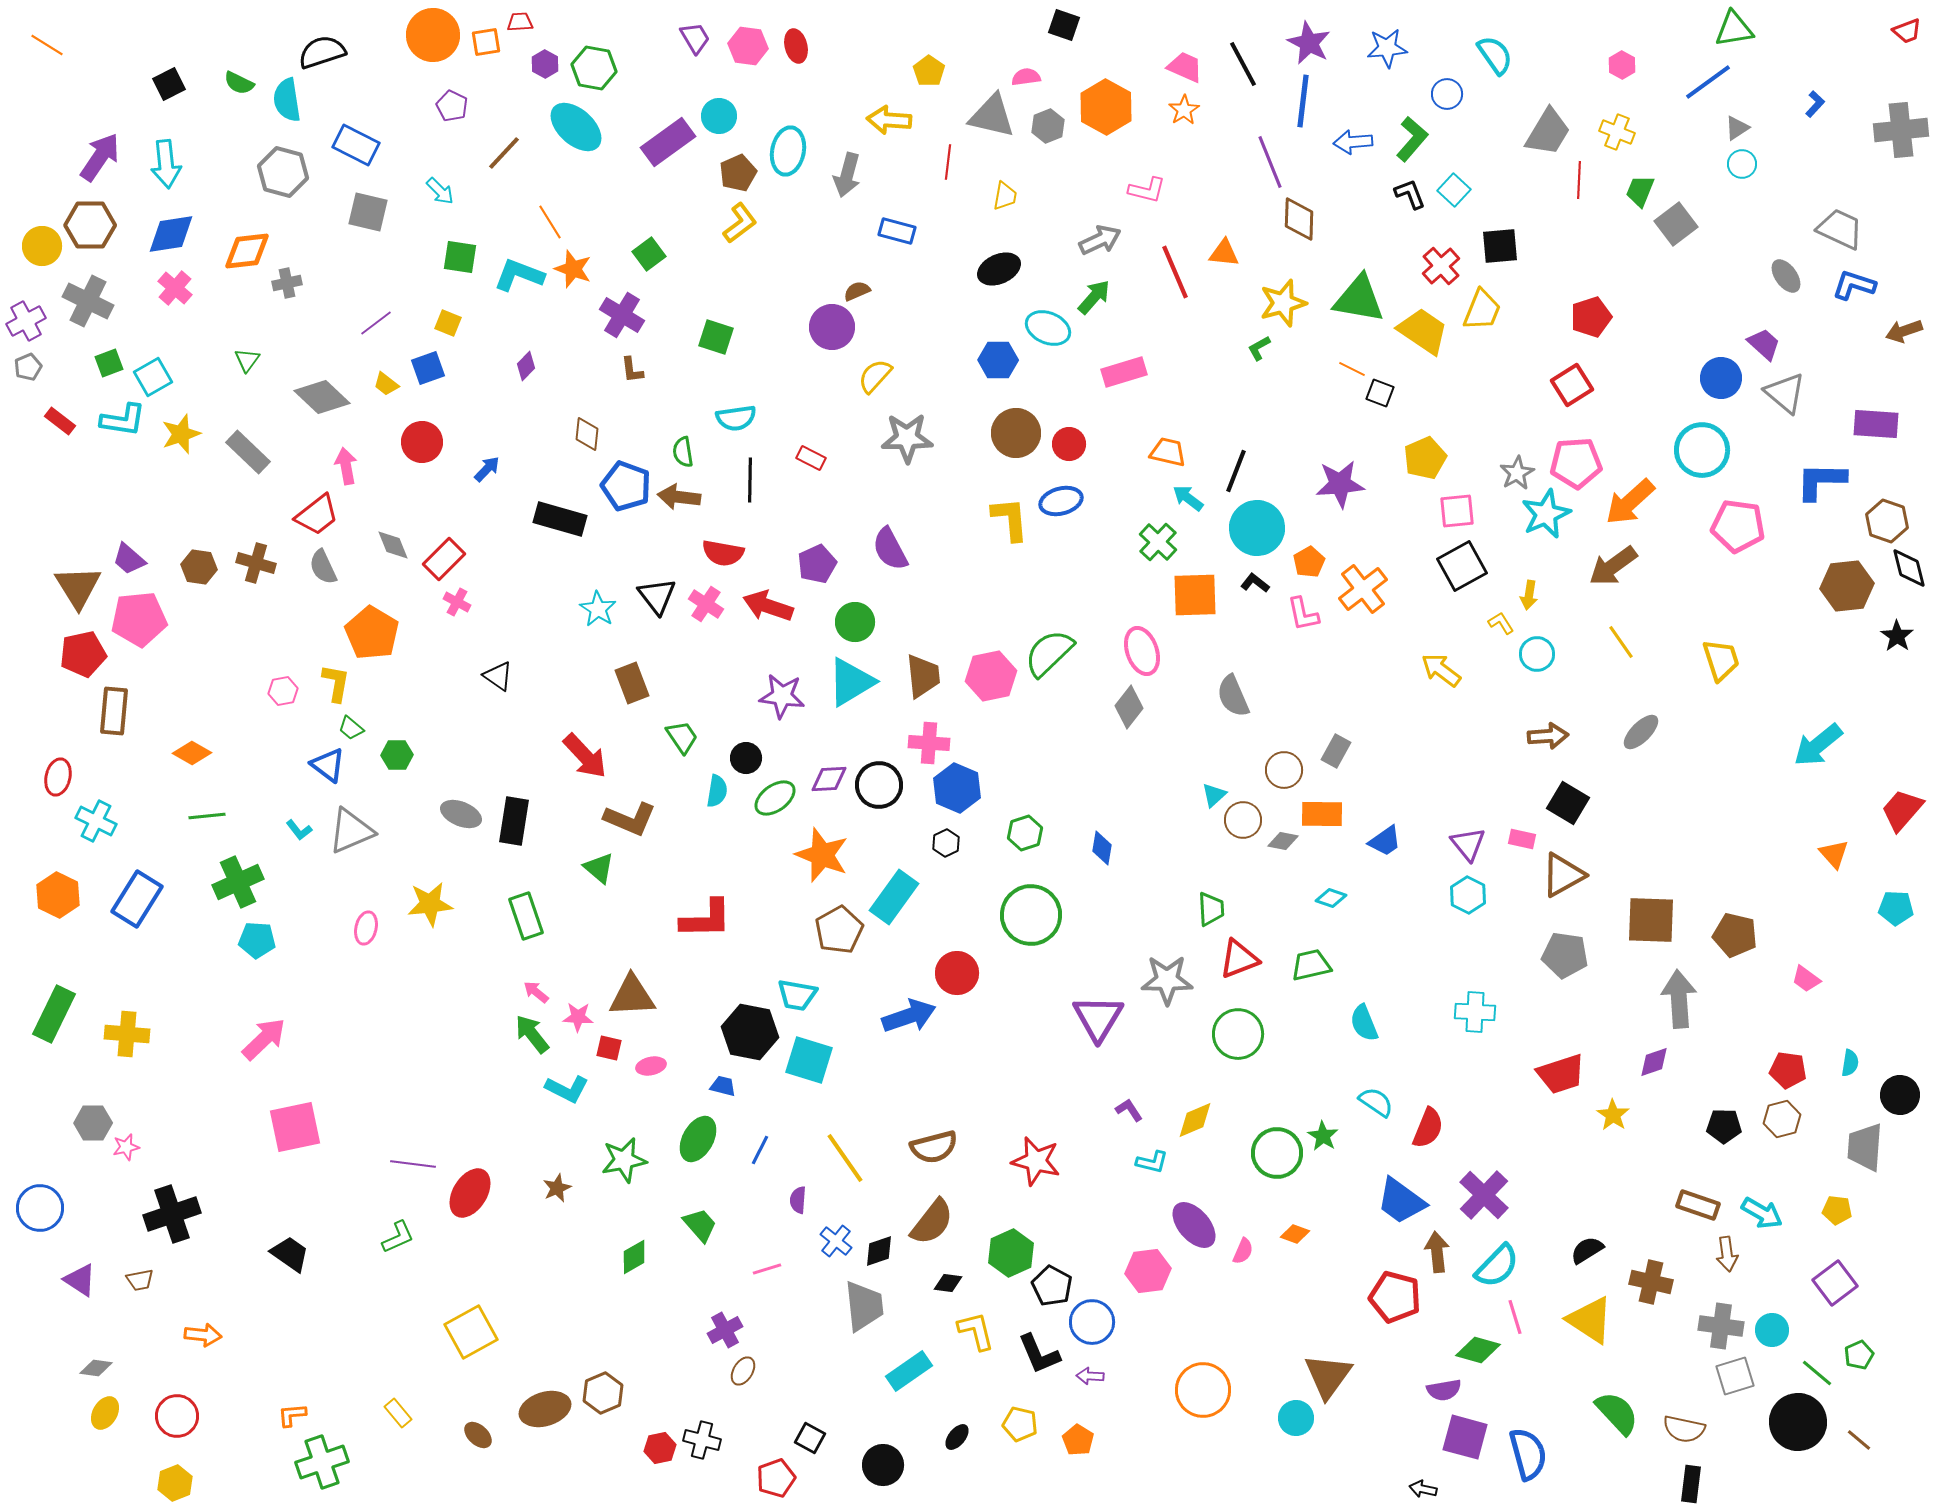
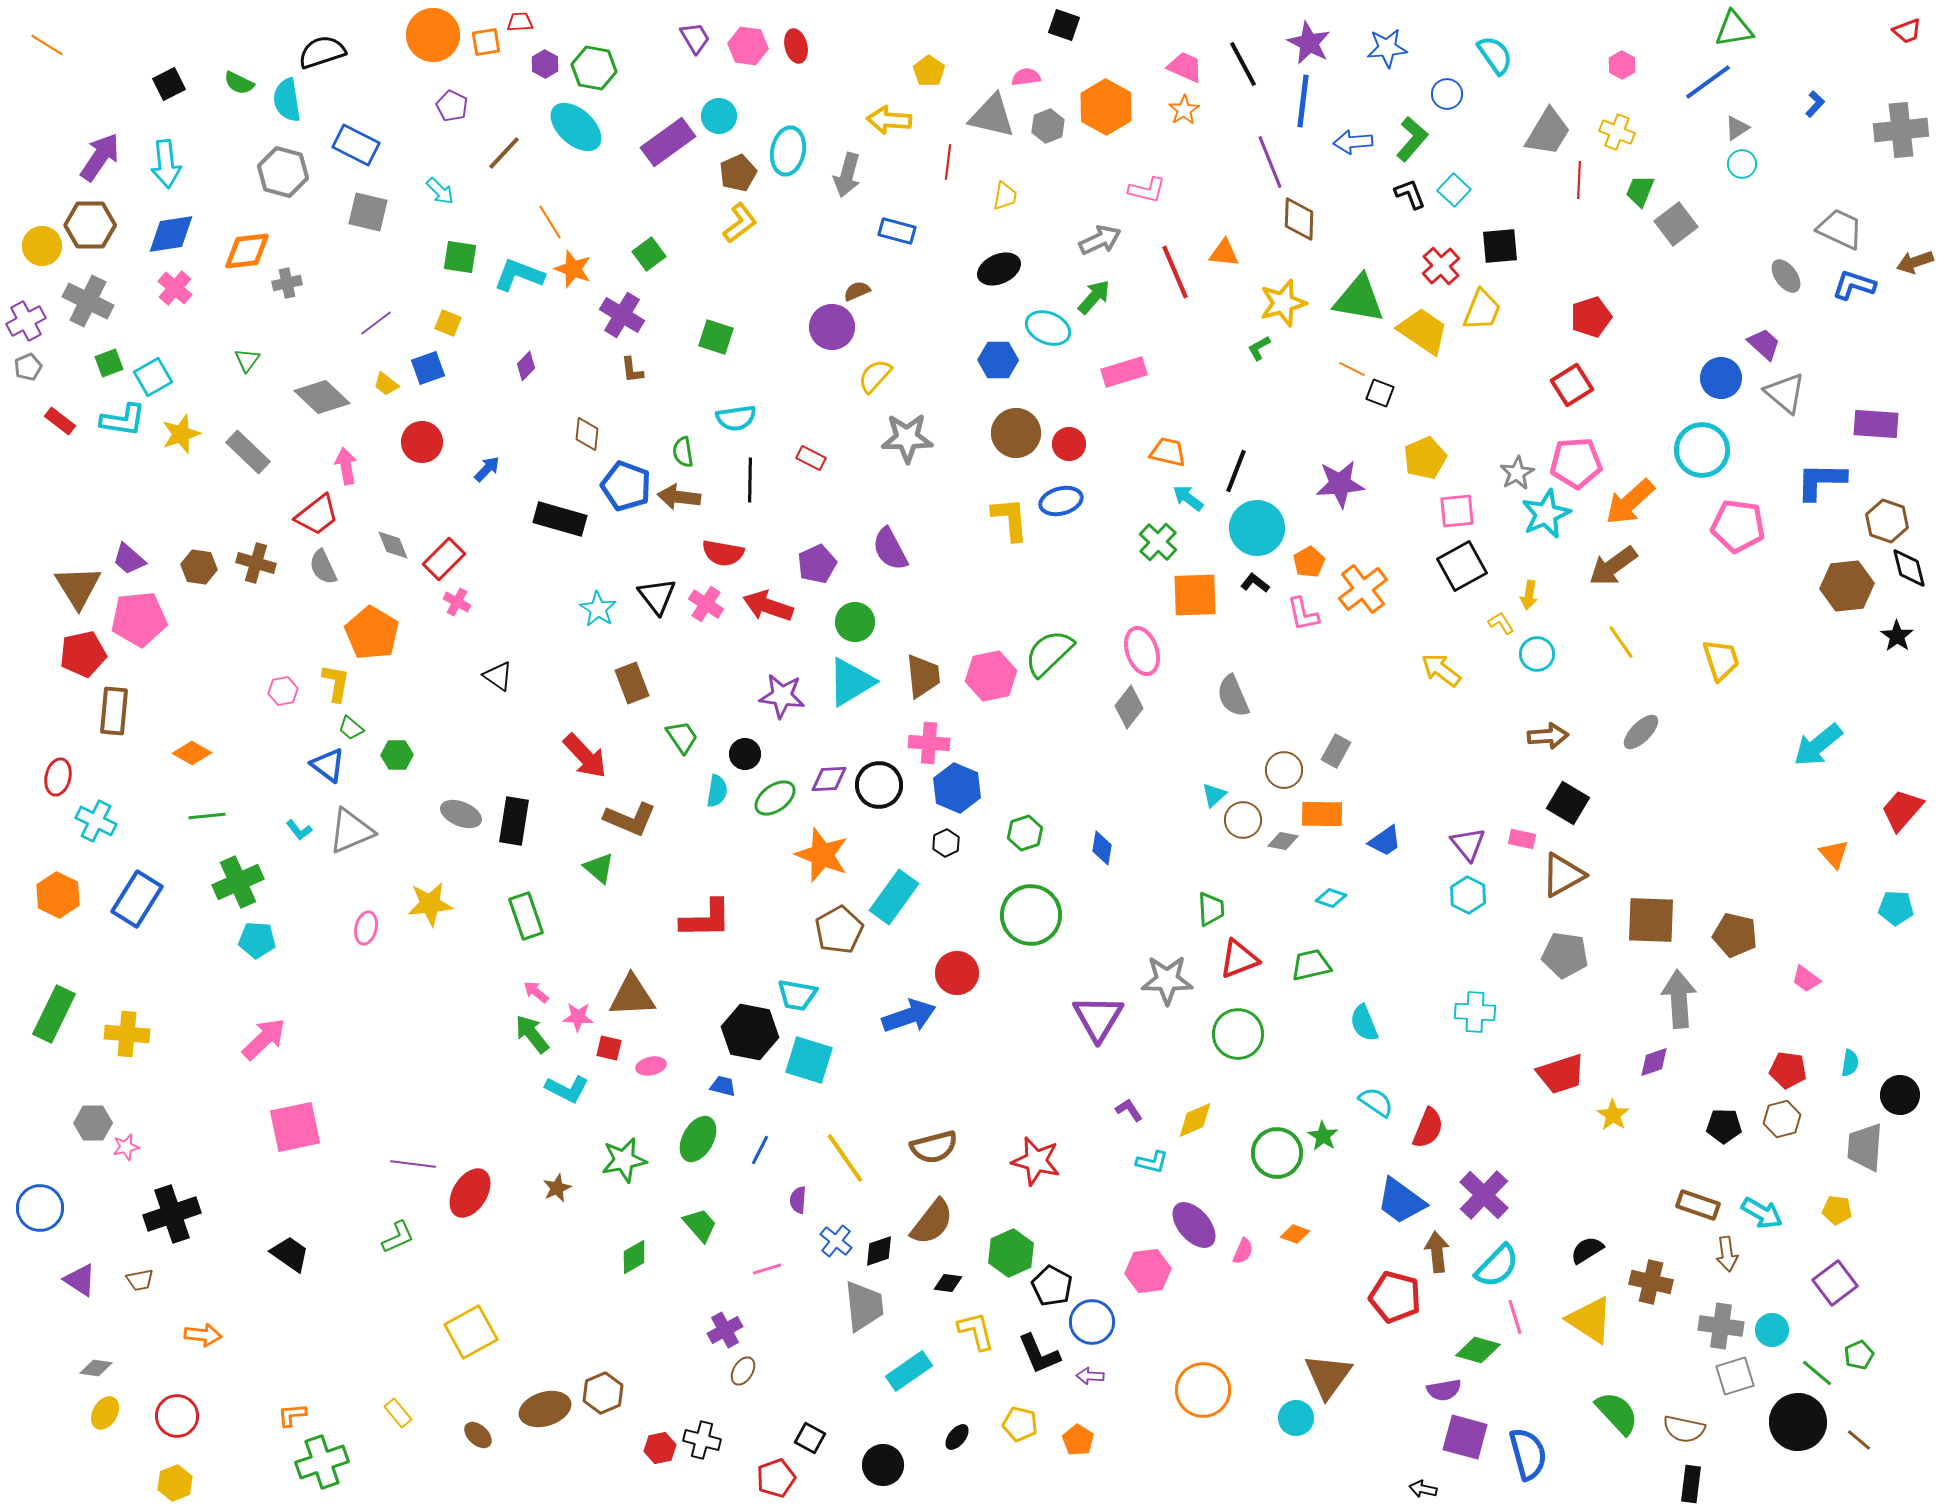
brown arrow at (1904, 331): moved 11 px right, 69 px up
black circle at (746, 758): moved 1 px left, 4 px up
